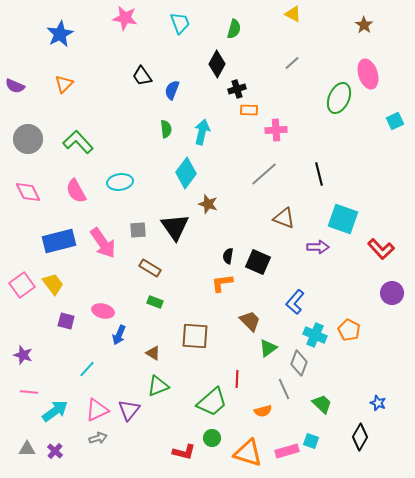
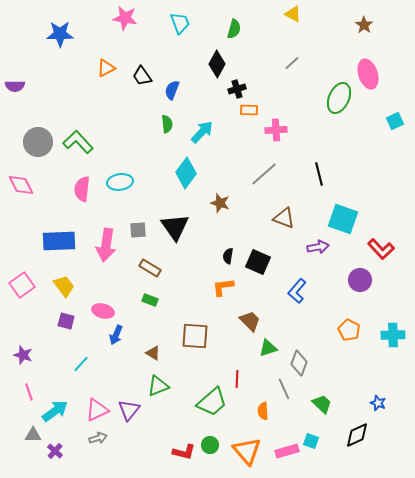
blue star at (60, 34): rotated 28 degrees clockwise
orange triangle at (64, 84): moved 42 px right, 16 px up; rotated 18 degrees clockwise
purple semicircle at (15, 86): rotated 24 degrees counterclockwise
green semicircle at (166, 129): moved 1 px right, 5 px up
cyan arrow at (202, 132): rotated 30 degrees clockwise
gray circle at (28, 139): moved 10 px right, 3 px down
pink semicircle at (76, 191): moved 6 px right, 2 px up; rotated 35 degrees clockwise
pink diamond at (28, 192): moved 7 px left, 7 px up
brown star at (208, 204): moved 12 px right, 1 px up
blue rectangle at (59, 241): rotated 12 degrees clockwise
pink arrow at (103, 243): moved 3 px right, 2 px down; rotated 44 degrees clockwise
purple arrow at (318, 247): rotated 10 degrees counterclockwise
orange L-shape at (222, 283): moved 1 px right, 4 px down
yellow trapezoid at (53, 284): moved 11 px right, 2 px down
purple circle at (392, 293): moved 32 px left, 13 px up
green rectangle at (155, 302): moved 5 px left, 2 px up
blue L-shape at (295, 302): moved 2 px right, 11 px up
blue arrow at (119, 335): moved 3 px left
cyan cross at (315, 335): moved 78 px right; rotated 25 degrees counterclockwise
green triangle at (268, 348): rotated 18 degrees clockwise
cyan line at (87, 369): moved 6 px left, 5 px up
pink line at (29, 392): rotated 66 degrees clockwise
orange semicircle at (263, 411): rotated 102 degrees clockwise
black diamond at (360, 437): moved 3 px left, 2 px up; rotated 36 degrees clockwise
green circle at (212, 438): moved 2 px left, 7 px down
gray triangle at (27, 449): moved 6 px right, 14 px up
orange triangle at (248, 453): moved 1 px left, 2 px up; rotated 32 degrees clockwise
